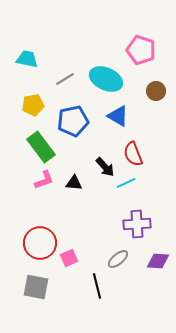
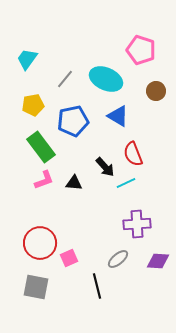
cyan trapezoid: rotated 65 degrees counterclockwise
gray line: rotated 18 degrees counterclockwise
